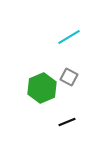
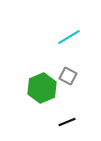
gray square: moved 1 px left, 1 px up
